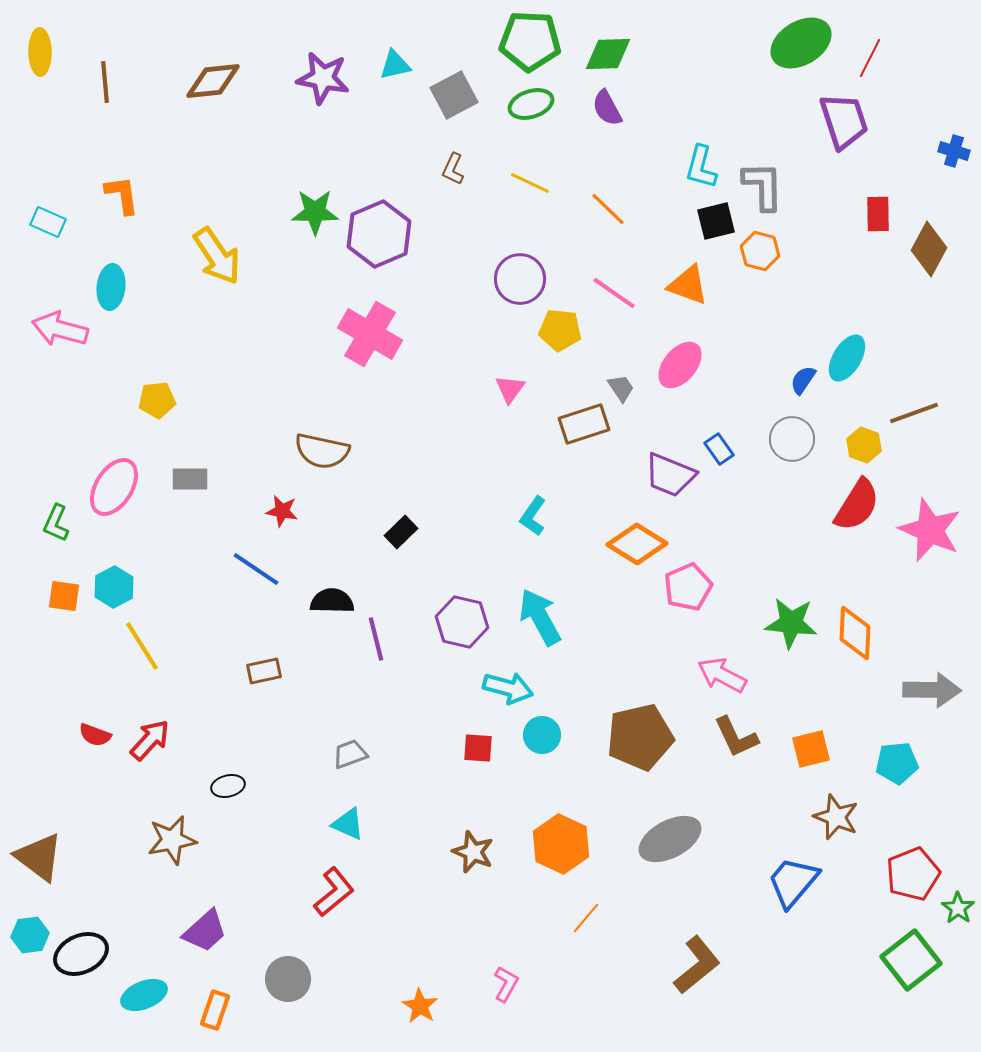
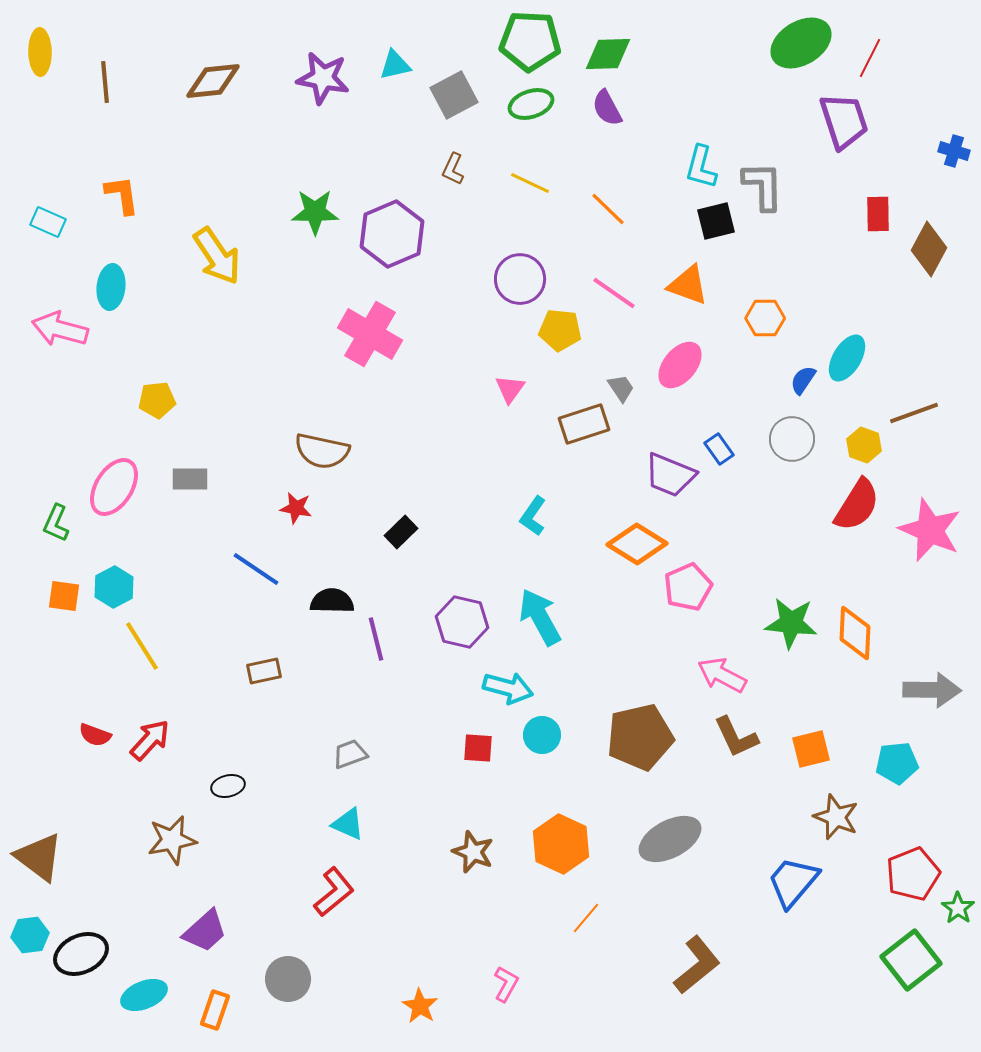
purple hexagon at (379, 234): moved 13 px right
orange hexagon at (760, 251): moved 5 px right, 67 px down; rotated 15 degrees counterclockwise
red star at (282, 511): moved 14 px right, 3 px up
